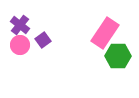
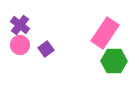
purple square: moved 3 px right, 9 px down
green hexagon: moved 4 px left, 5 px down
